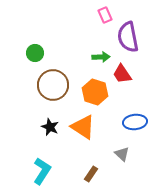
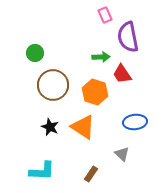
cyan L-shape: rotated 60 degrees clockwise
